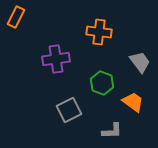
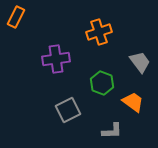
orange cross: rotated 25 degrees counterclockwise
gray square: moved 1 px left
